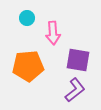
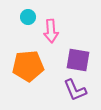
cyan circle: moved 1 px right, 1 px up
pink arrow: moved 2 px left, 2 px up
purple L-shape: rotated 105 degrees clockwise
